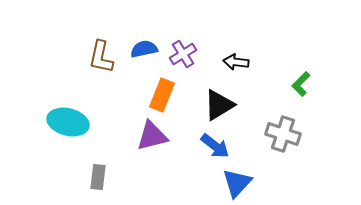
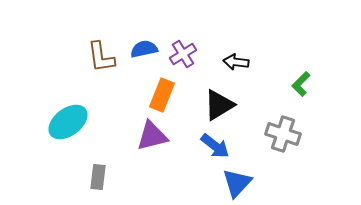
brown L-shape: rotated 20 degrees counterclockwise
cyan ellipse: rotated 51 degrees counterclockwise
